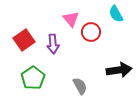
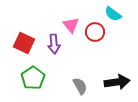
cyan semicircle: moved 3 px left; rotated 24 degrees counterclockwise
pink triangle: moved 6 px down
red circle: moved 4 px right
red square: moved 3 px down; rotated 30 degrees counterclockwise
purple arrow: moved 1 px right
black arrow: moved 2 px left, 12 px down
